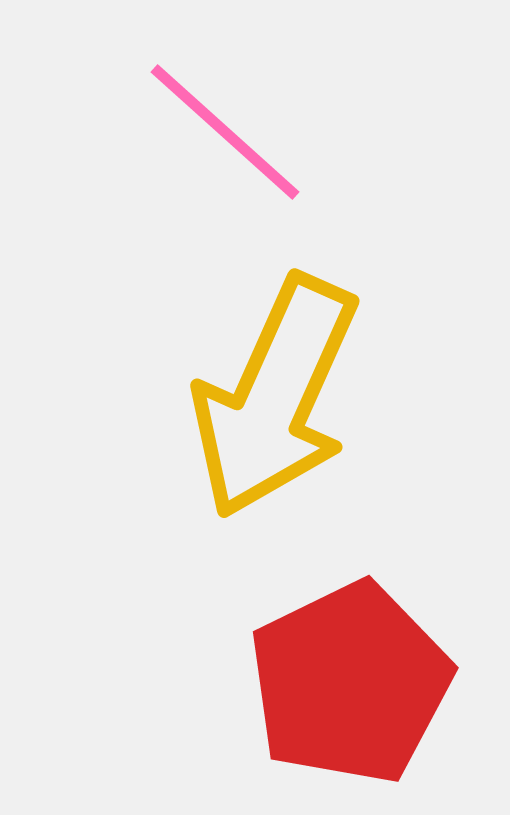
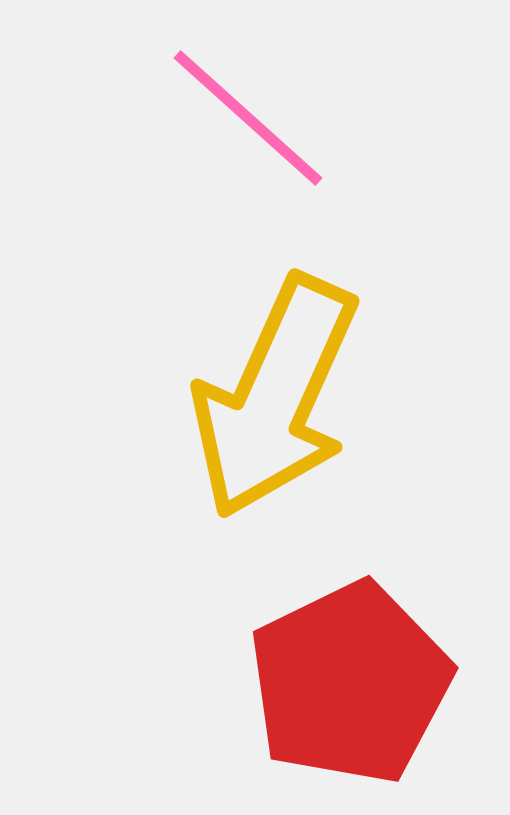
pink line: moved 23 px right, 14 px up
